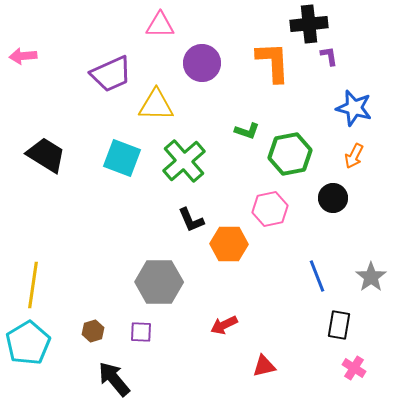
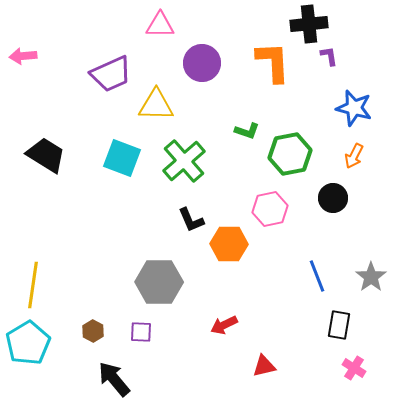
brown hexagon: rotated 15 degrees counterclockwise
